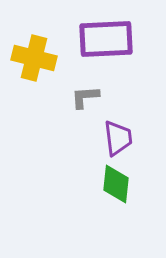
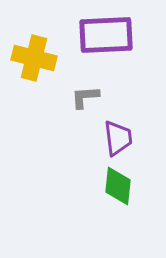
purple rectangle: moved 4 px up
green diamond: moved 2 px right, 2 px down
